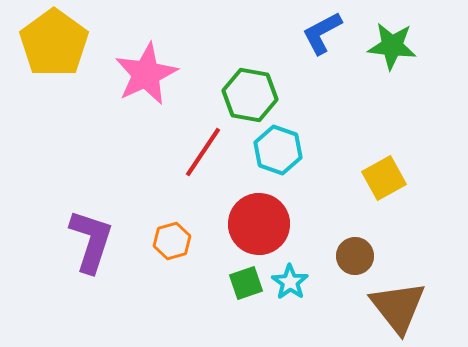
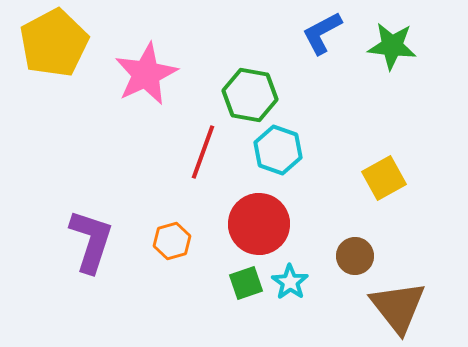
yellow pentagon: rotated 8 degrees clockwise
red line: rotated 14 degrees counterclockwise
